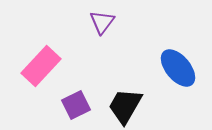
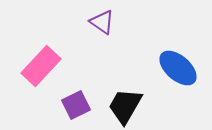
purple triangle: rotated 32 degrees counterclockwise
blue ellipse: rotated 9 degrees counterclockwise
